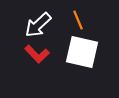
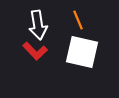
white arrow: rotated 56 degrees counterclockwise
red L-shape: moved 2 px left, 3 px up
